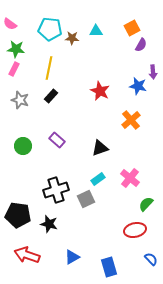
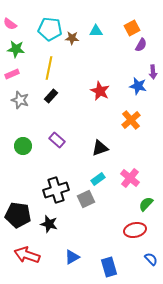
pink rectangle: moved 2 px left, 5 px down; rotated 40 degrees clockwise
